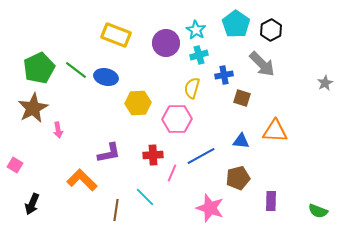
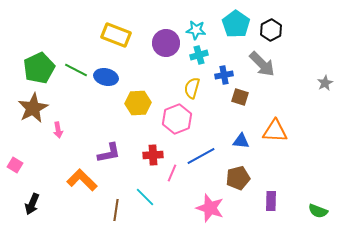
cyan star: rotated 24 degrees counterclockwise
green line: rotated 10 degrees counterclockwise
brown square: moved 2 px left, 1 px up
pink hexagon: rotated 20 degrees counterclockwise
